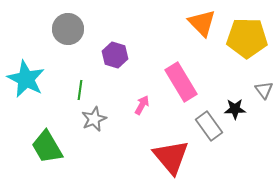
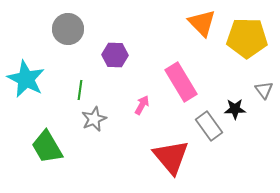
purple hexagon: rotated 15 degrees counterclockwise
